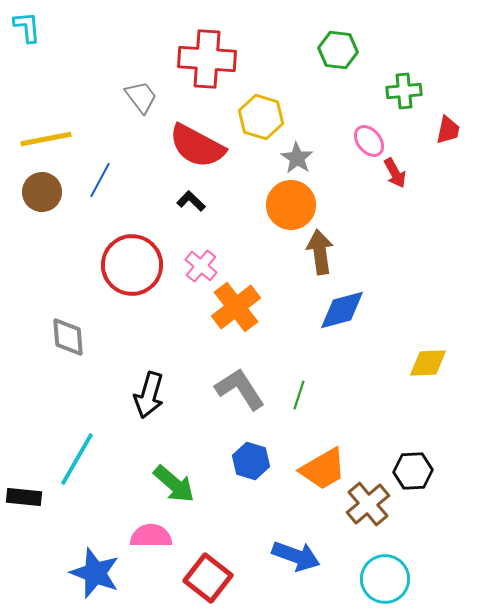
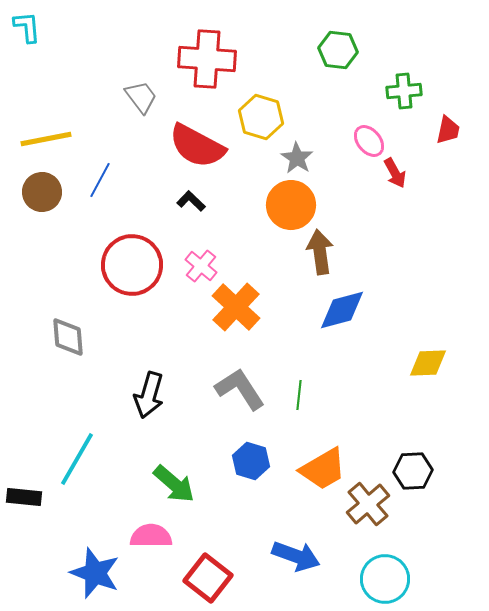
orange cross: rotated 9 degrees counterclockwise
green line: rotated 12 degrees counterclockwise
